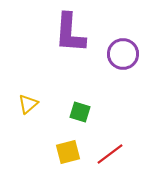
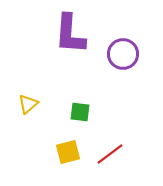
purple L-shape: moved 1 px down
green square: rotated 10 degrees counterclockwise
